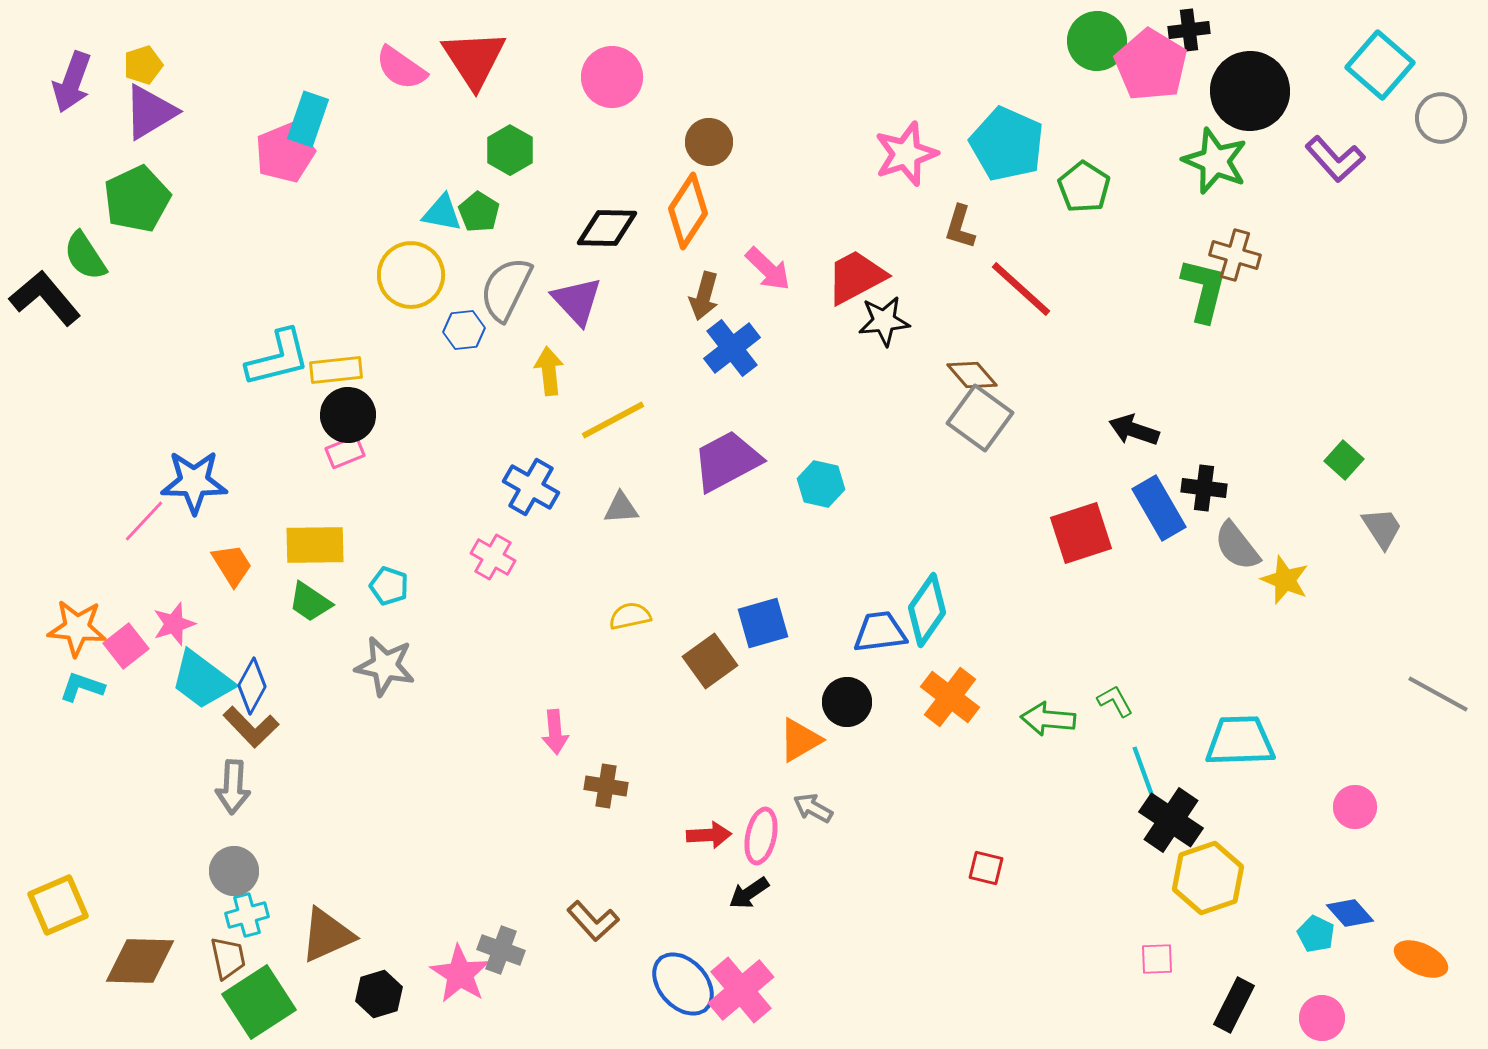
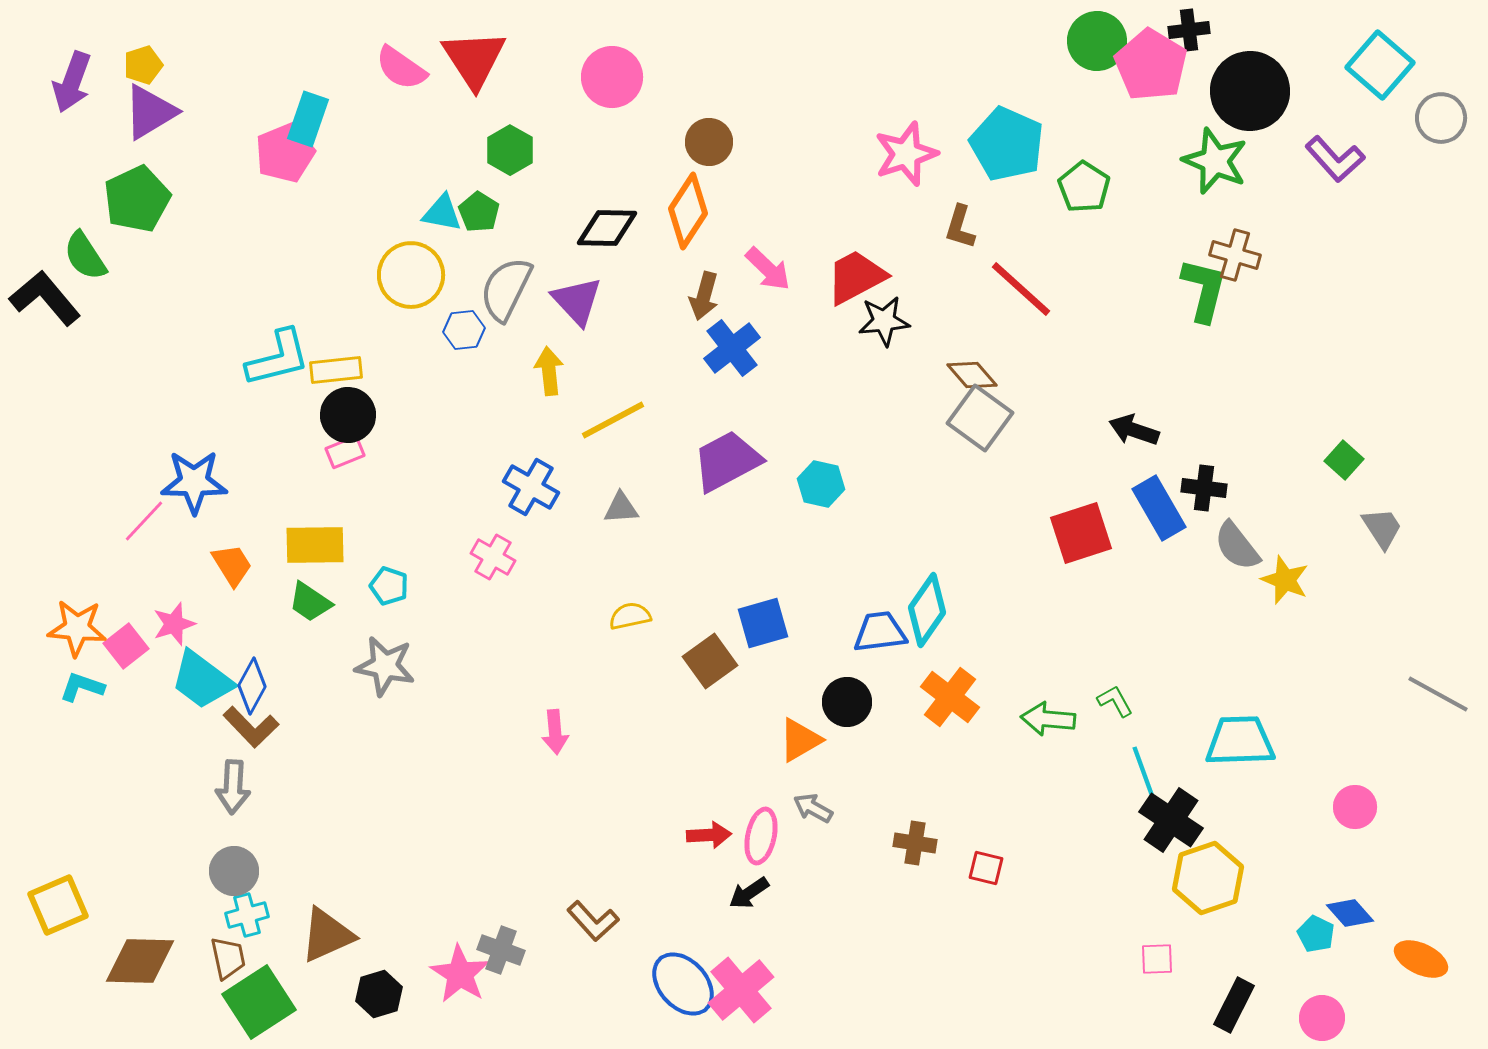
brown cross at (606, 786): moved 309 px right, 57 px down
